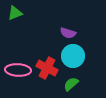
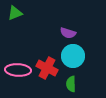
green semicircle: rotated 49 degrees counterclockwise
